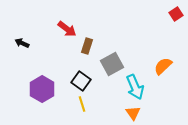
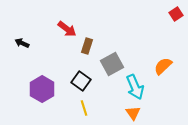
yellow line: moved 2 px right, 4 px down
